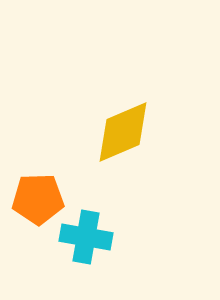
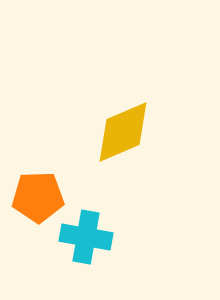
orange pentagon: moved 2 px up
